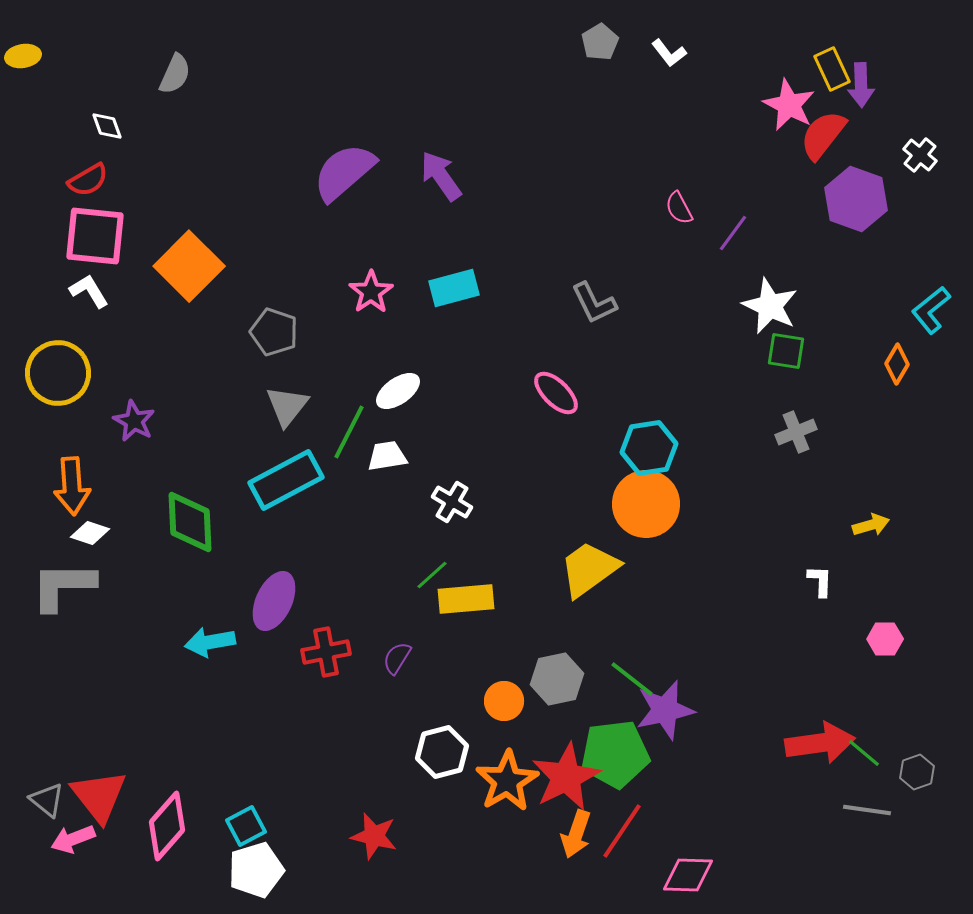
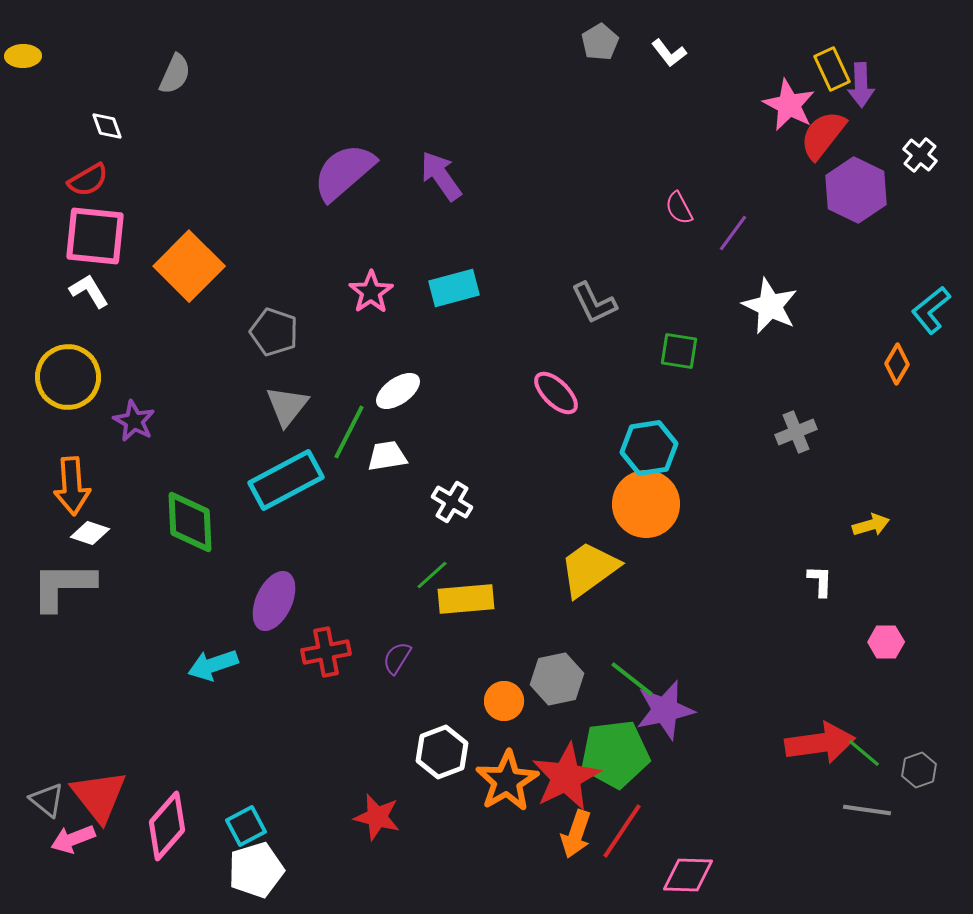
yellow ellipse at (23, 56): rotated 8 degrees clockwise
purple hexagon at (856, 199): moved 9 px up; rotated 6 degrees clockwise
green square at (786, 351): moved 107 px left
yellow circle at (58, 373): moved 10 px right, 4 px down
pink hexagon at (885, 639): moved 1 px right, 3 px down
cyan arrow at (210, 642): moved 3 px right, 23 px down; rotated 9 degrees counterclockwise
white hexagon at (442, 752): rotated 6 degrees counterclockwise
gray hexagon at (917, 772): moved 2 px right, 2 px up
red star at (374, 836): moved 3 px right, 19 px up
